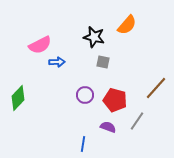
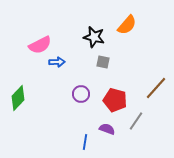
purple circle: moved 4 px left, 1 px up
gray line: moved 1 px left
purple semicircle: moved 1 px left, 2 px down
blue line: moved 2 px right, 2 px up
